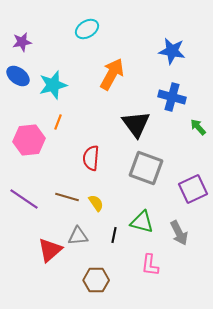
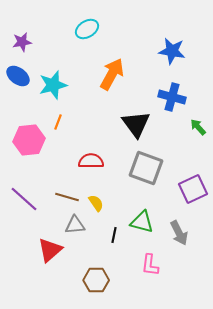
red semicircle: moved 3 px down; rotated 85 degrees clockwise
purple line: rotated 8 degrees clockwise
gray triangle: moved 3 px left, 11 px up
